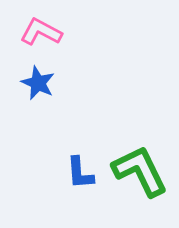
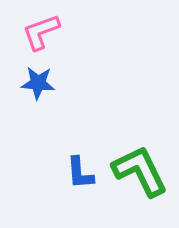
pink L-shape: rotated 48 degrees counterclockwise
blue star: rotated 20 degrees counterclockwise
